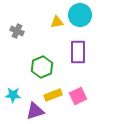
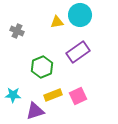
purple rectangle: rotated 55 degrees clockwise
